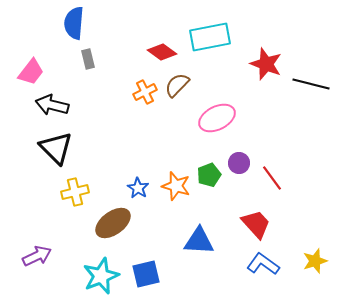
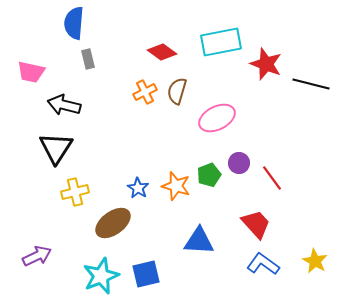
cyan rectangle: moved 11 px right, 5 px down
pink trapezoid: rotated 64 degrees clockwise
brown semicircle: moved 6 px down; rotated 28 degrees counterclockwise
black arrow: moved 12 px right
black triangle: rotated 18 degrees clockwise
yellow star: rotated 25 degrees counterclockwise
